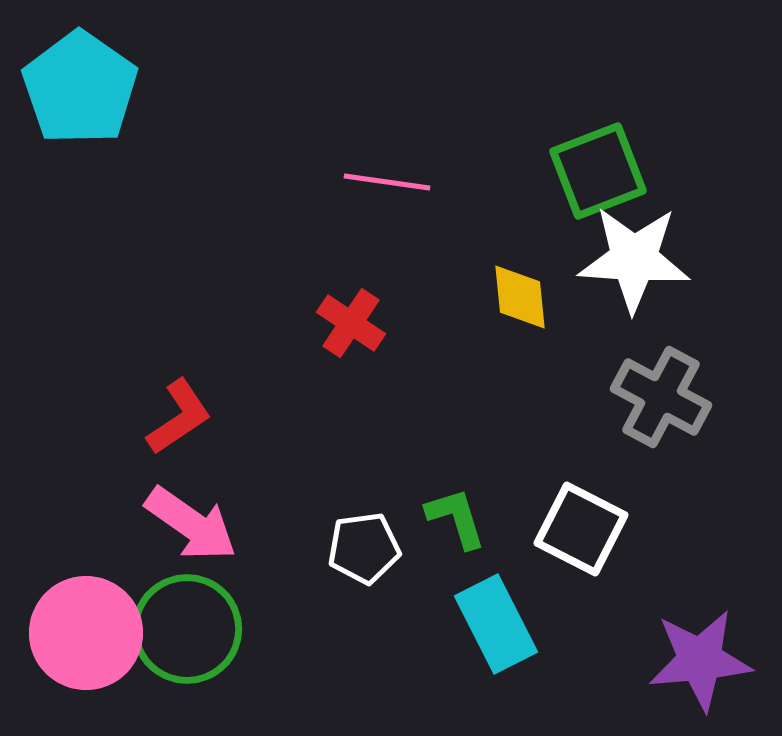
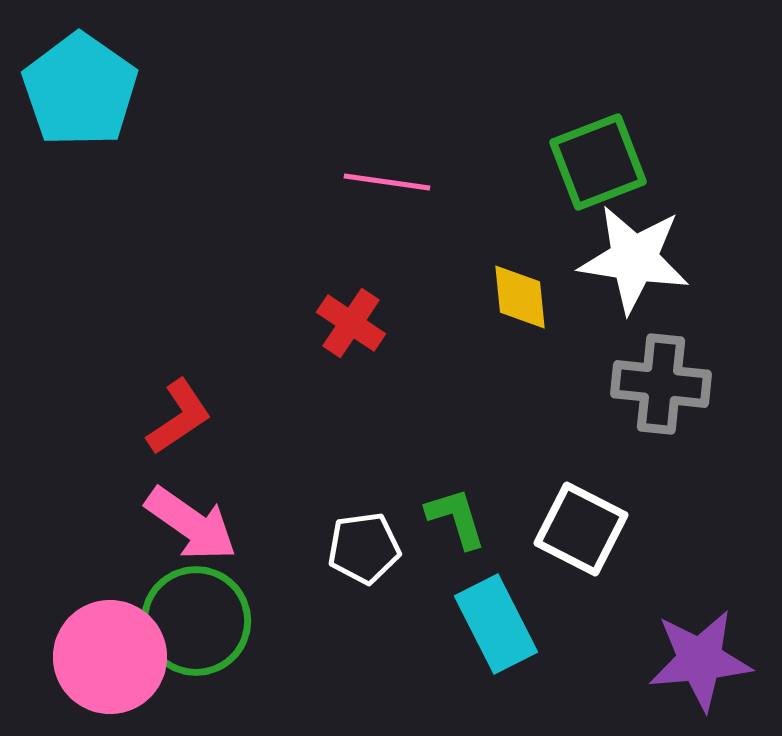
cyan pentagon: moved 2 px down
green square: moved 9 px up
white star: rotated 5 degrees clockwise
gray cross: moved 13 px up; rotated 22 degrees counterclockwise
green circle: moved 9 px right, 8 px up
pink circle: moved 24 px right, 24 px down
